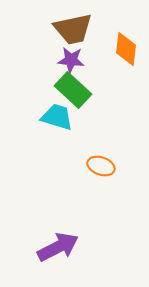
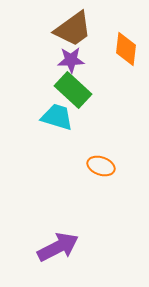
brown trapezoid: rotated 24 degrees counterclockwise
purple star: rotated 8 degrees counterclockwise
